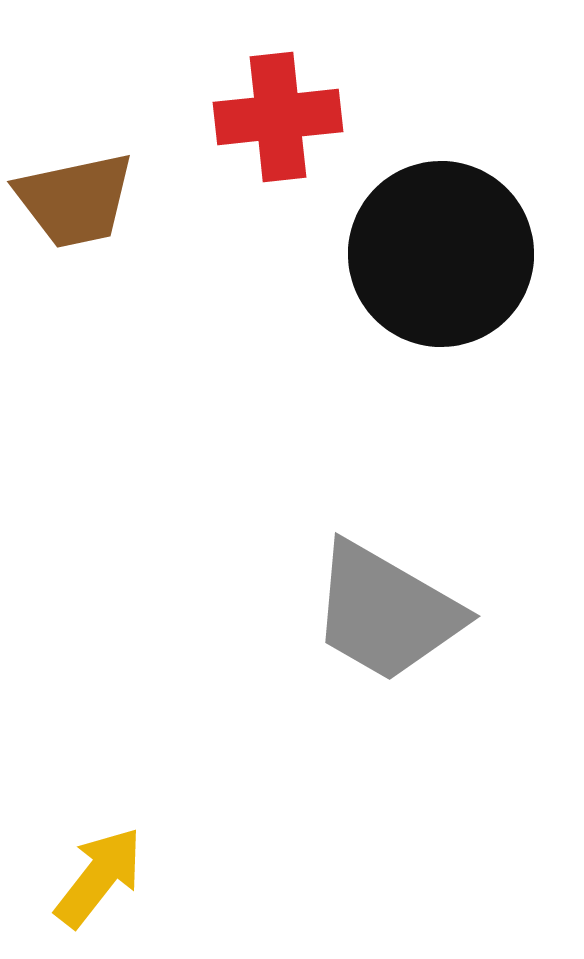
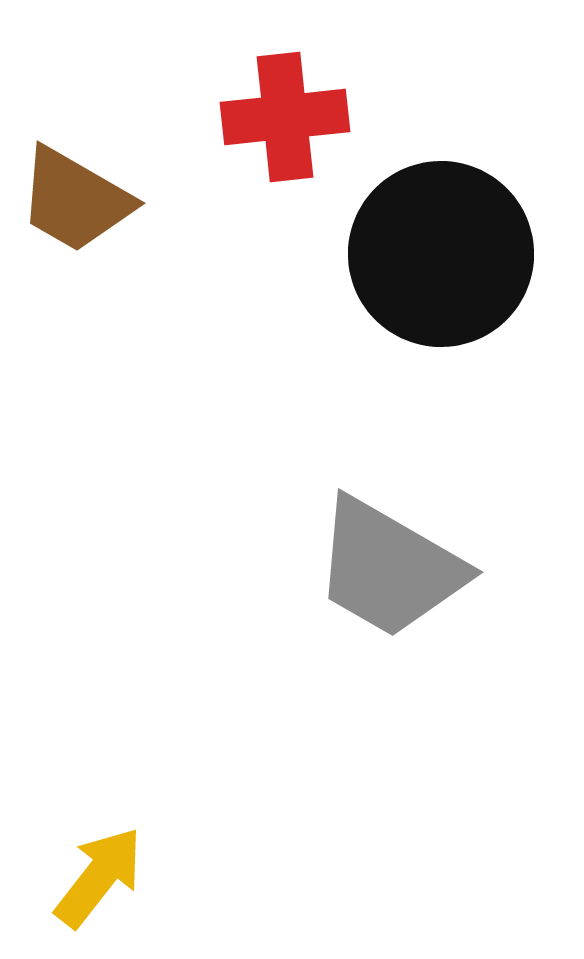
red cross: moved 7 px right
brown trapezoid: rotated 42 degrees clockwise
gray trapezoid: moved 3 px right, 44 px up
